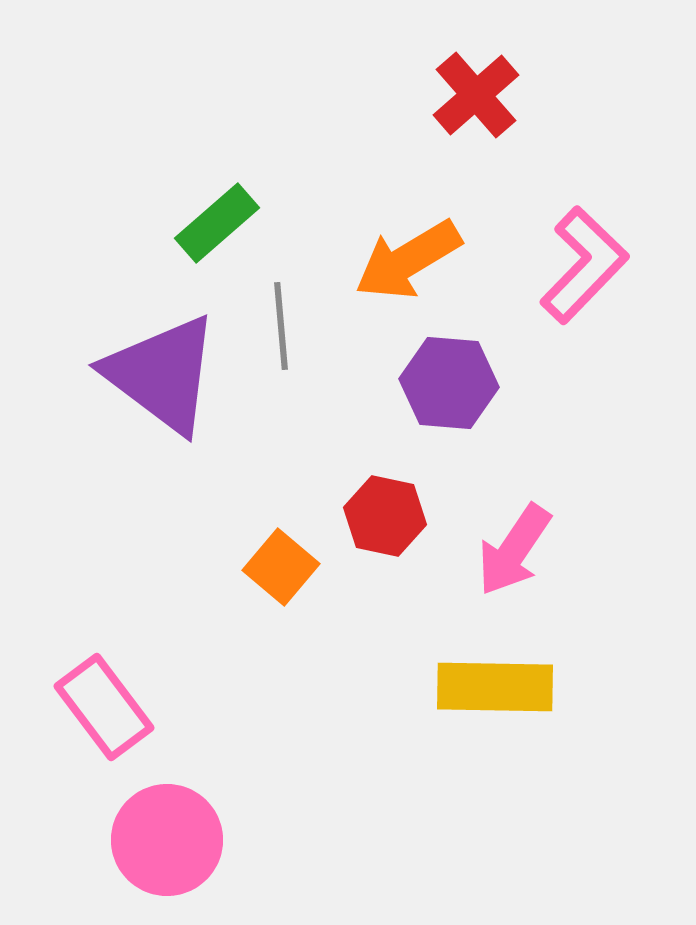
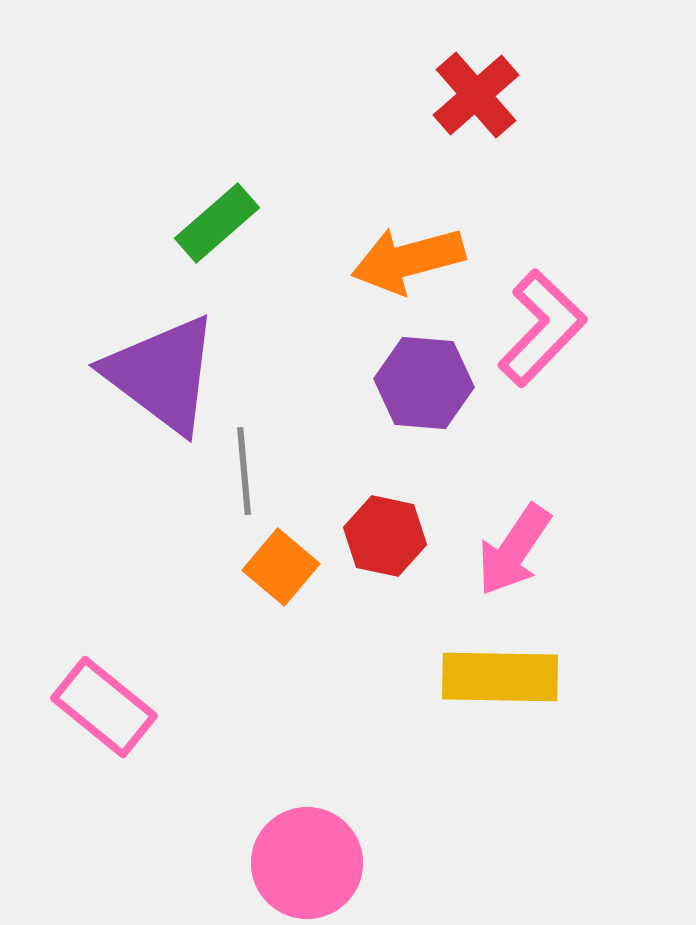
orange arrow: rotated 16 degrees clockwise
pink L-shape: moved 42 px left, 63 px down
gray line: moved 37 px left, 145 px down
purple hexagon: moved 25 px left
red hexagon: moved 20 px down
yellow rectangle: moved 5 px right, 10 px up
pink rectangle: rotated 14 degrees counterclockwise
pink circle: moved 140 px right, 23 px down
